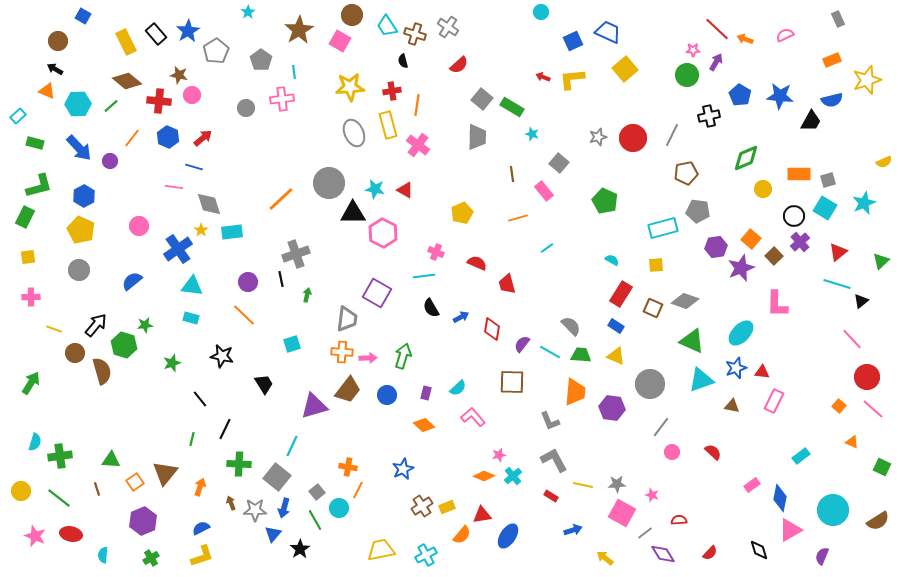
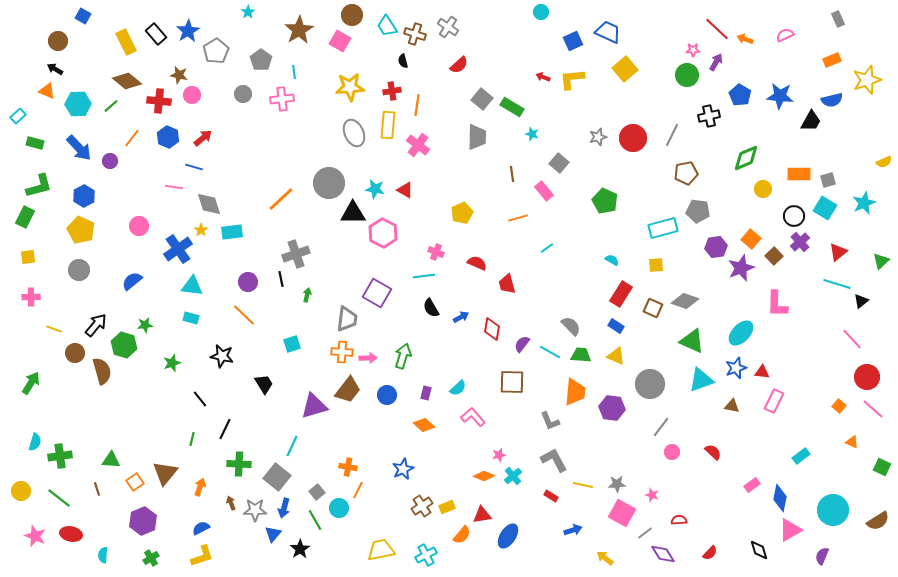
gray circle at (246, 108): moved 3 px left, 14 px up
yellow rectangle at (388, 125): rotated 20 degrees clockwise
